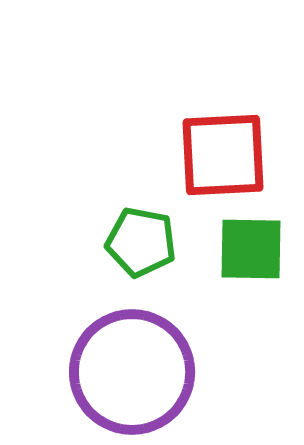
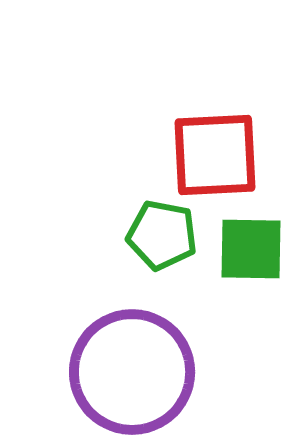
red square: moved 8 px left
green pentagon: moved 21 px right, 7 px up
